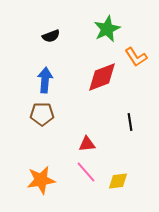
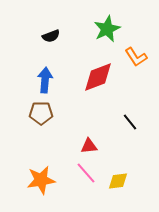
red diamond: moved 4 px left
brown pentagon: moved 1 px left, 1 px up
black line: rotated 30 degrees counterclockwise
red triangle: moved 2 px right, 2 px down
pink line: moved 1 px down
